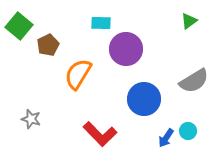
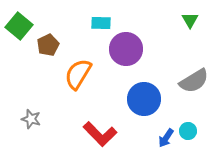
green triangle: moved 1 px right, 1 px up; rotated 24 degrees counterclockwise
